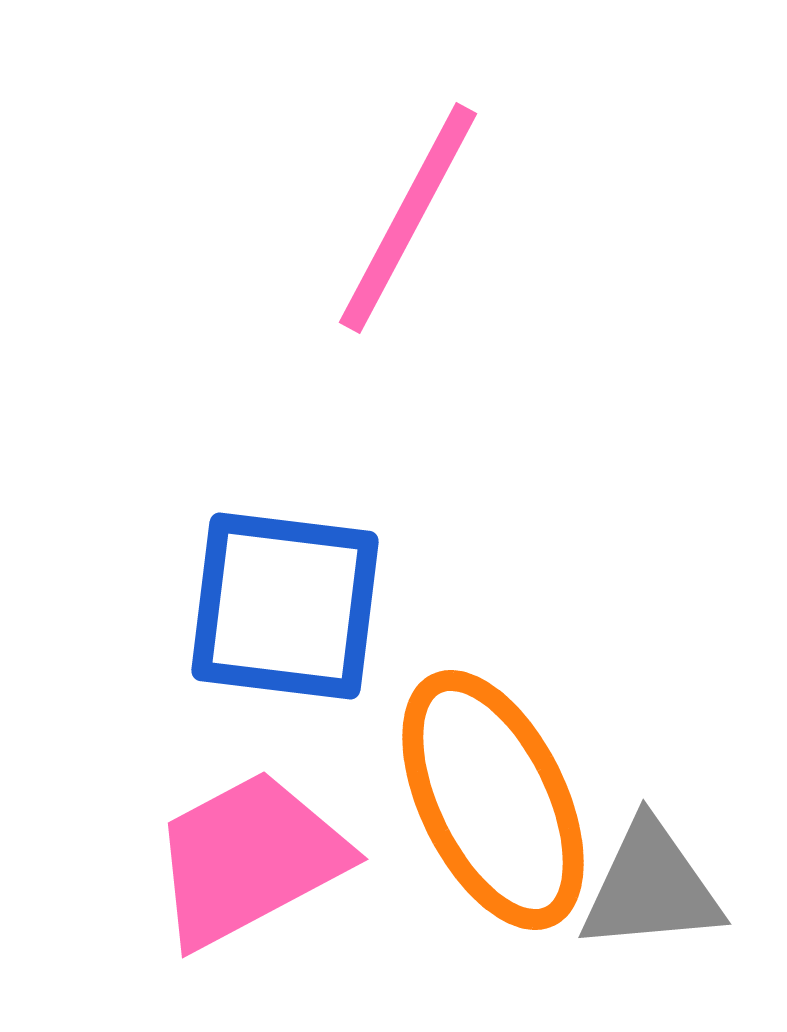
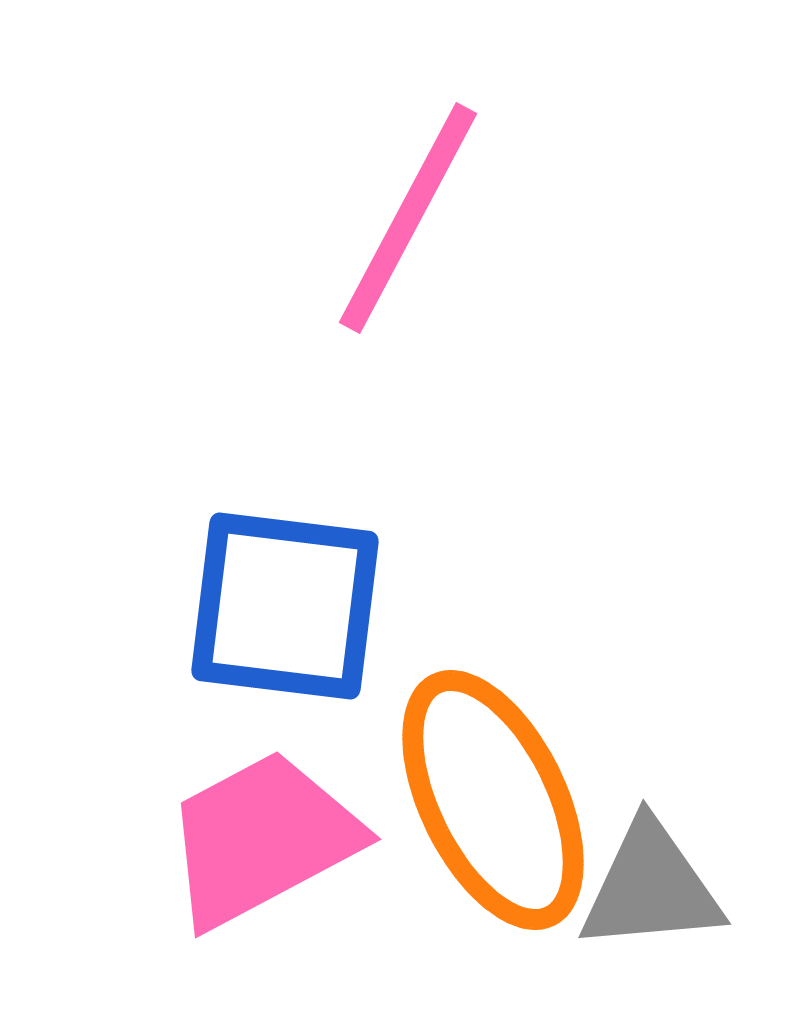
pink trapezoid: moved 13 px right, 20 px up
